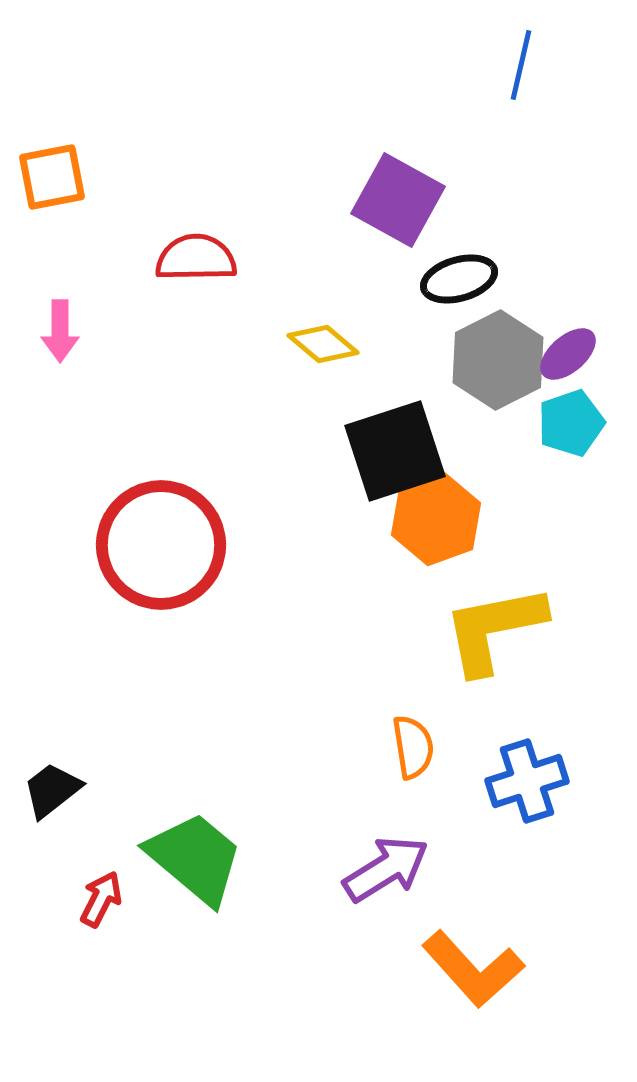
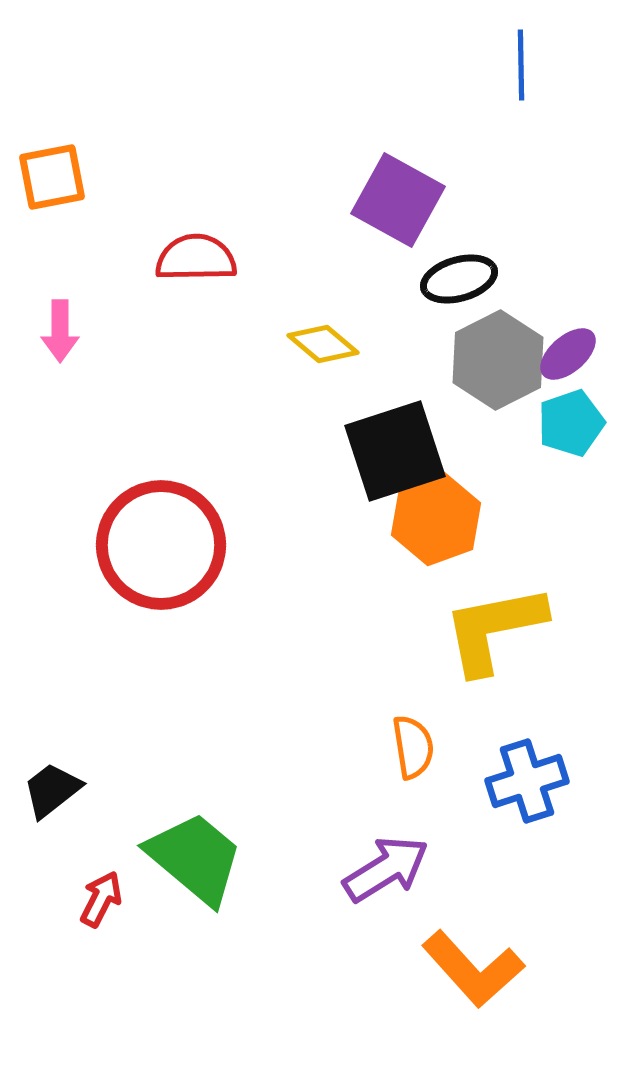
blue line: rotated 14 degrees counterclockwise
